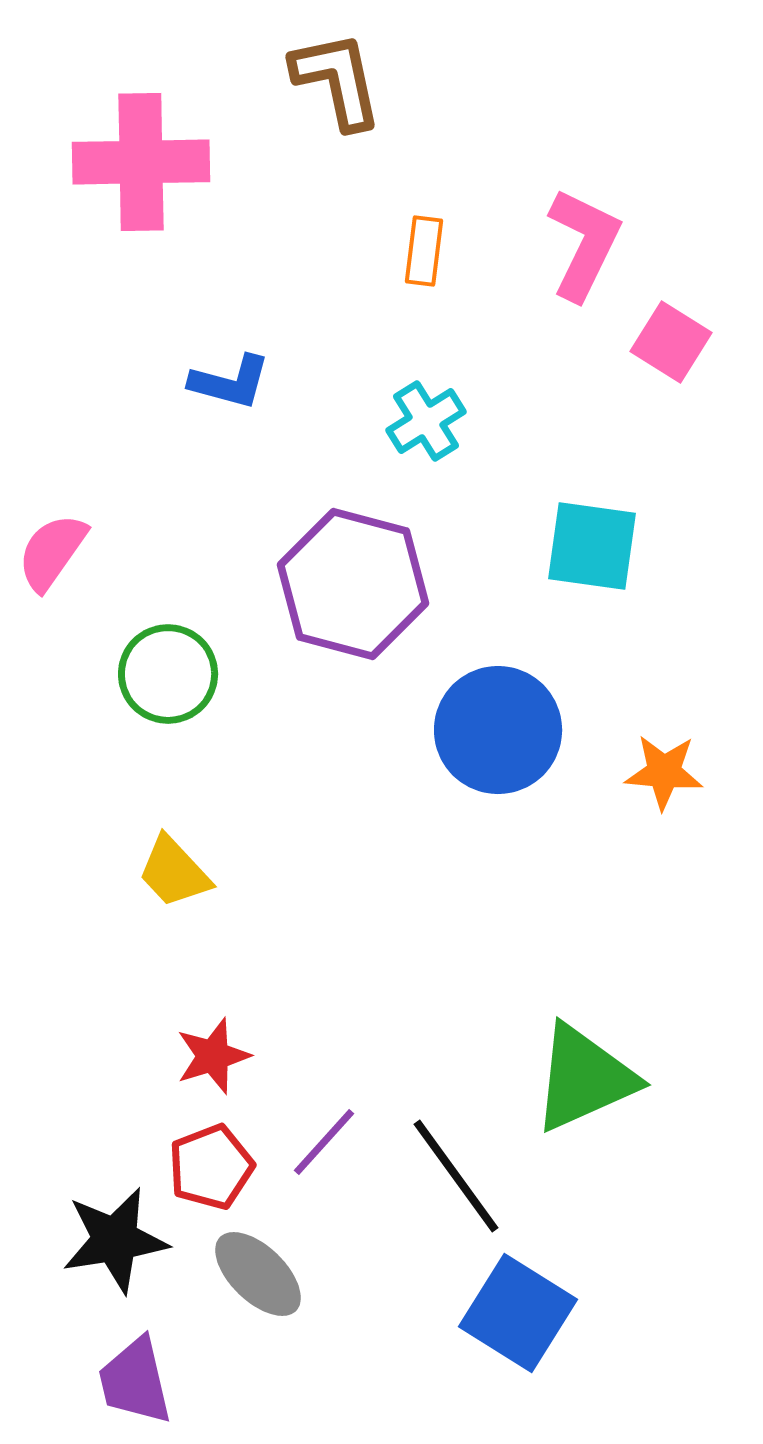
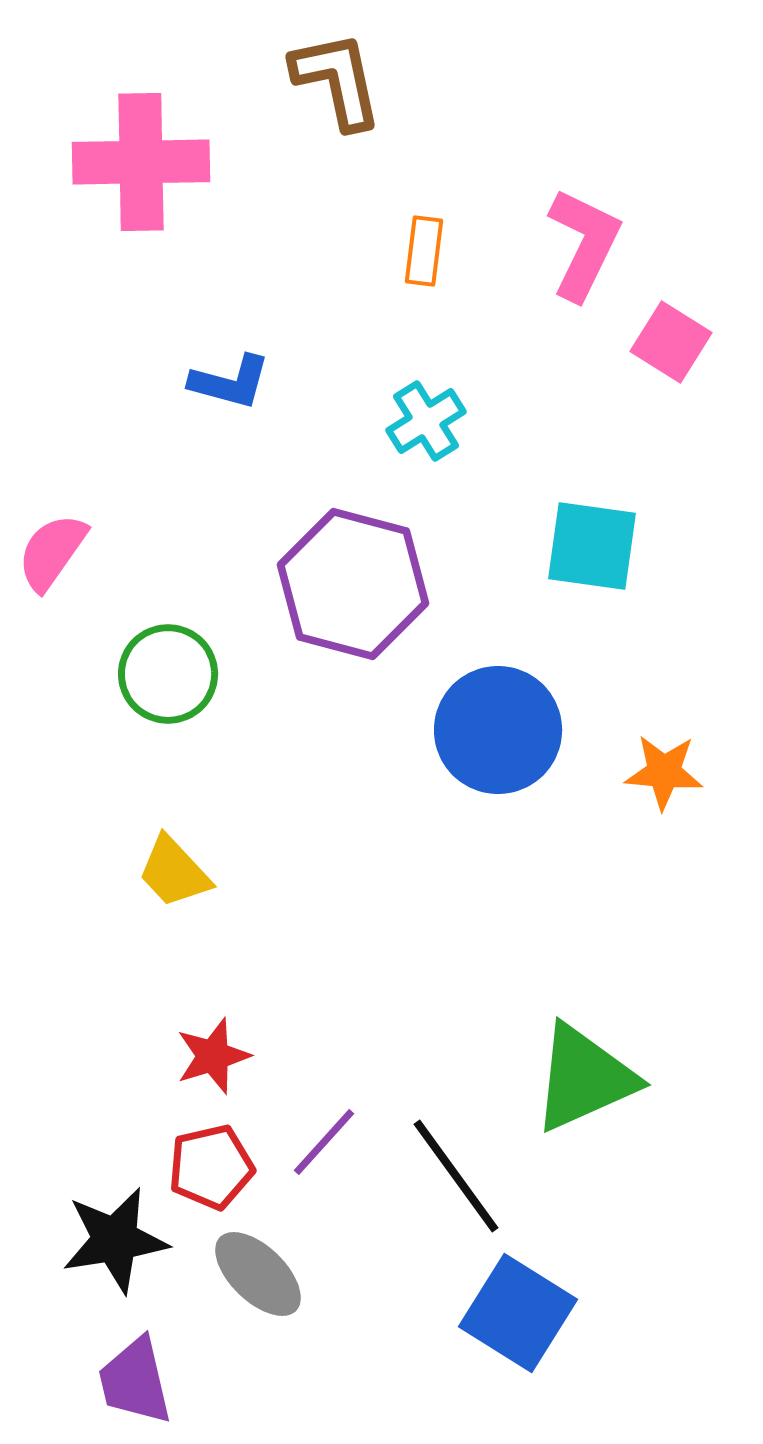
red pentagon: rotated 8 degrees clockwise
